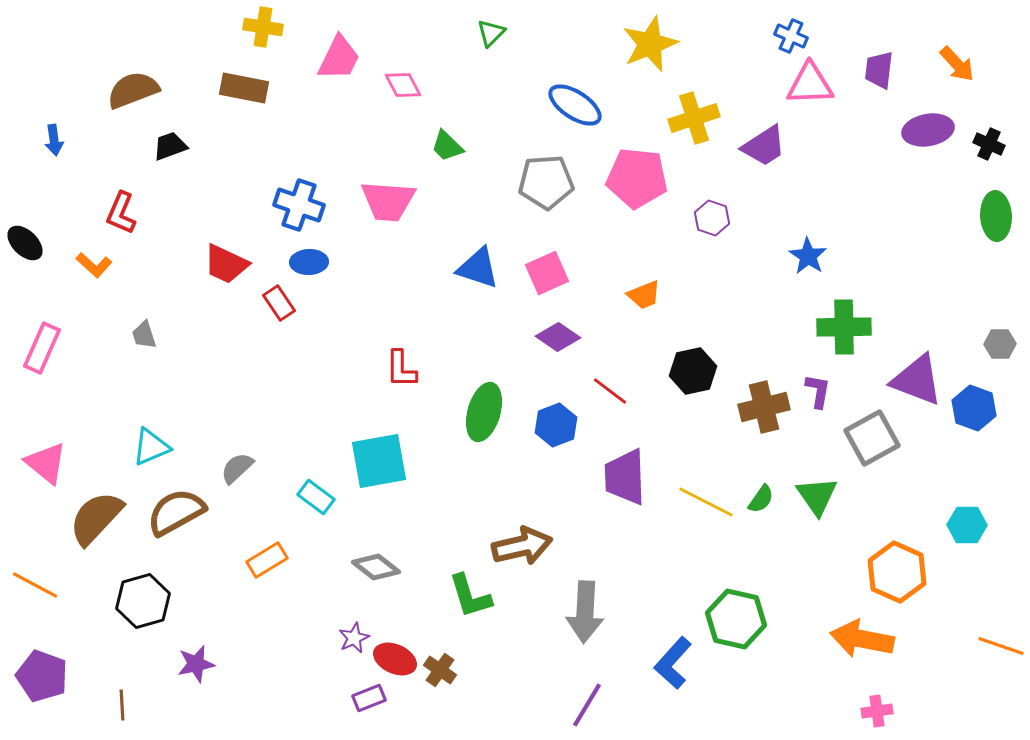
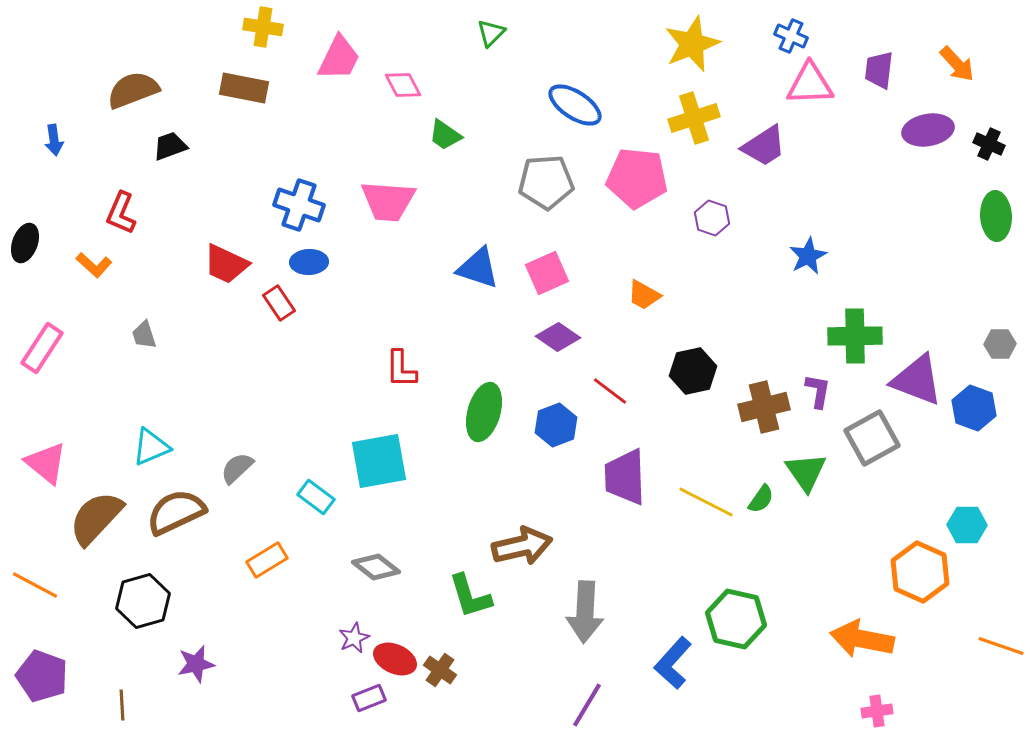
yellow star at (650, 44): moved 42 px right
green trapezoid at (447, 146): moved 2 px left, 11 px up; rotated 9 degrees counterclockwise
black ellipse at (25, 243): rotated 66 degrees clockwise
blue star at (808, 256): rotated 12 degrees clockwise
orange trapezoid at (644, 295): rotated 51 degrees clockwise
green cross at (844, 327): moved 11 px right, 9 px down
pink rectangle at (42, 348): rotated 9 degrees clockwise
green triangle at (817, 496): moved 11 px left, 24 px up
brown semicircle at (176, 512): rotated 4 degrees clockwise
orange hexagon at (897, 572): moved 23 px right
